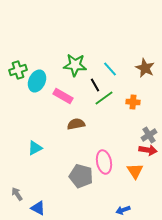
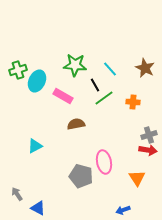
gray cross: rotated 14 degrees clockwise
cyan triangle: moved 2 px up
orange triangle: moved 2 px right, 7 px down
